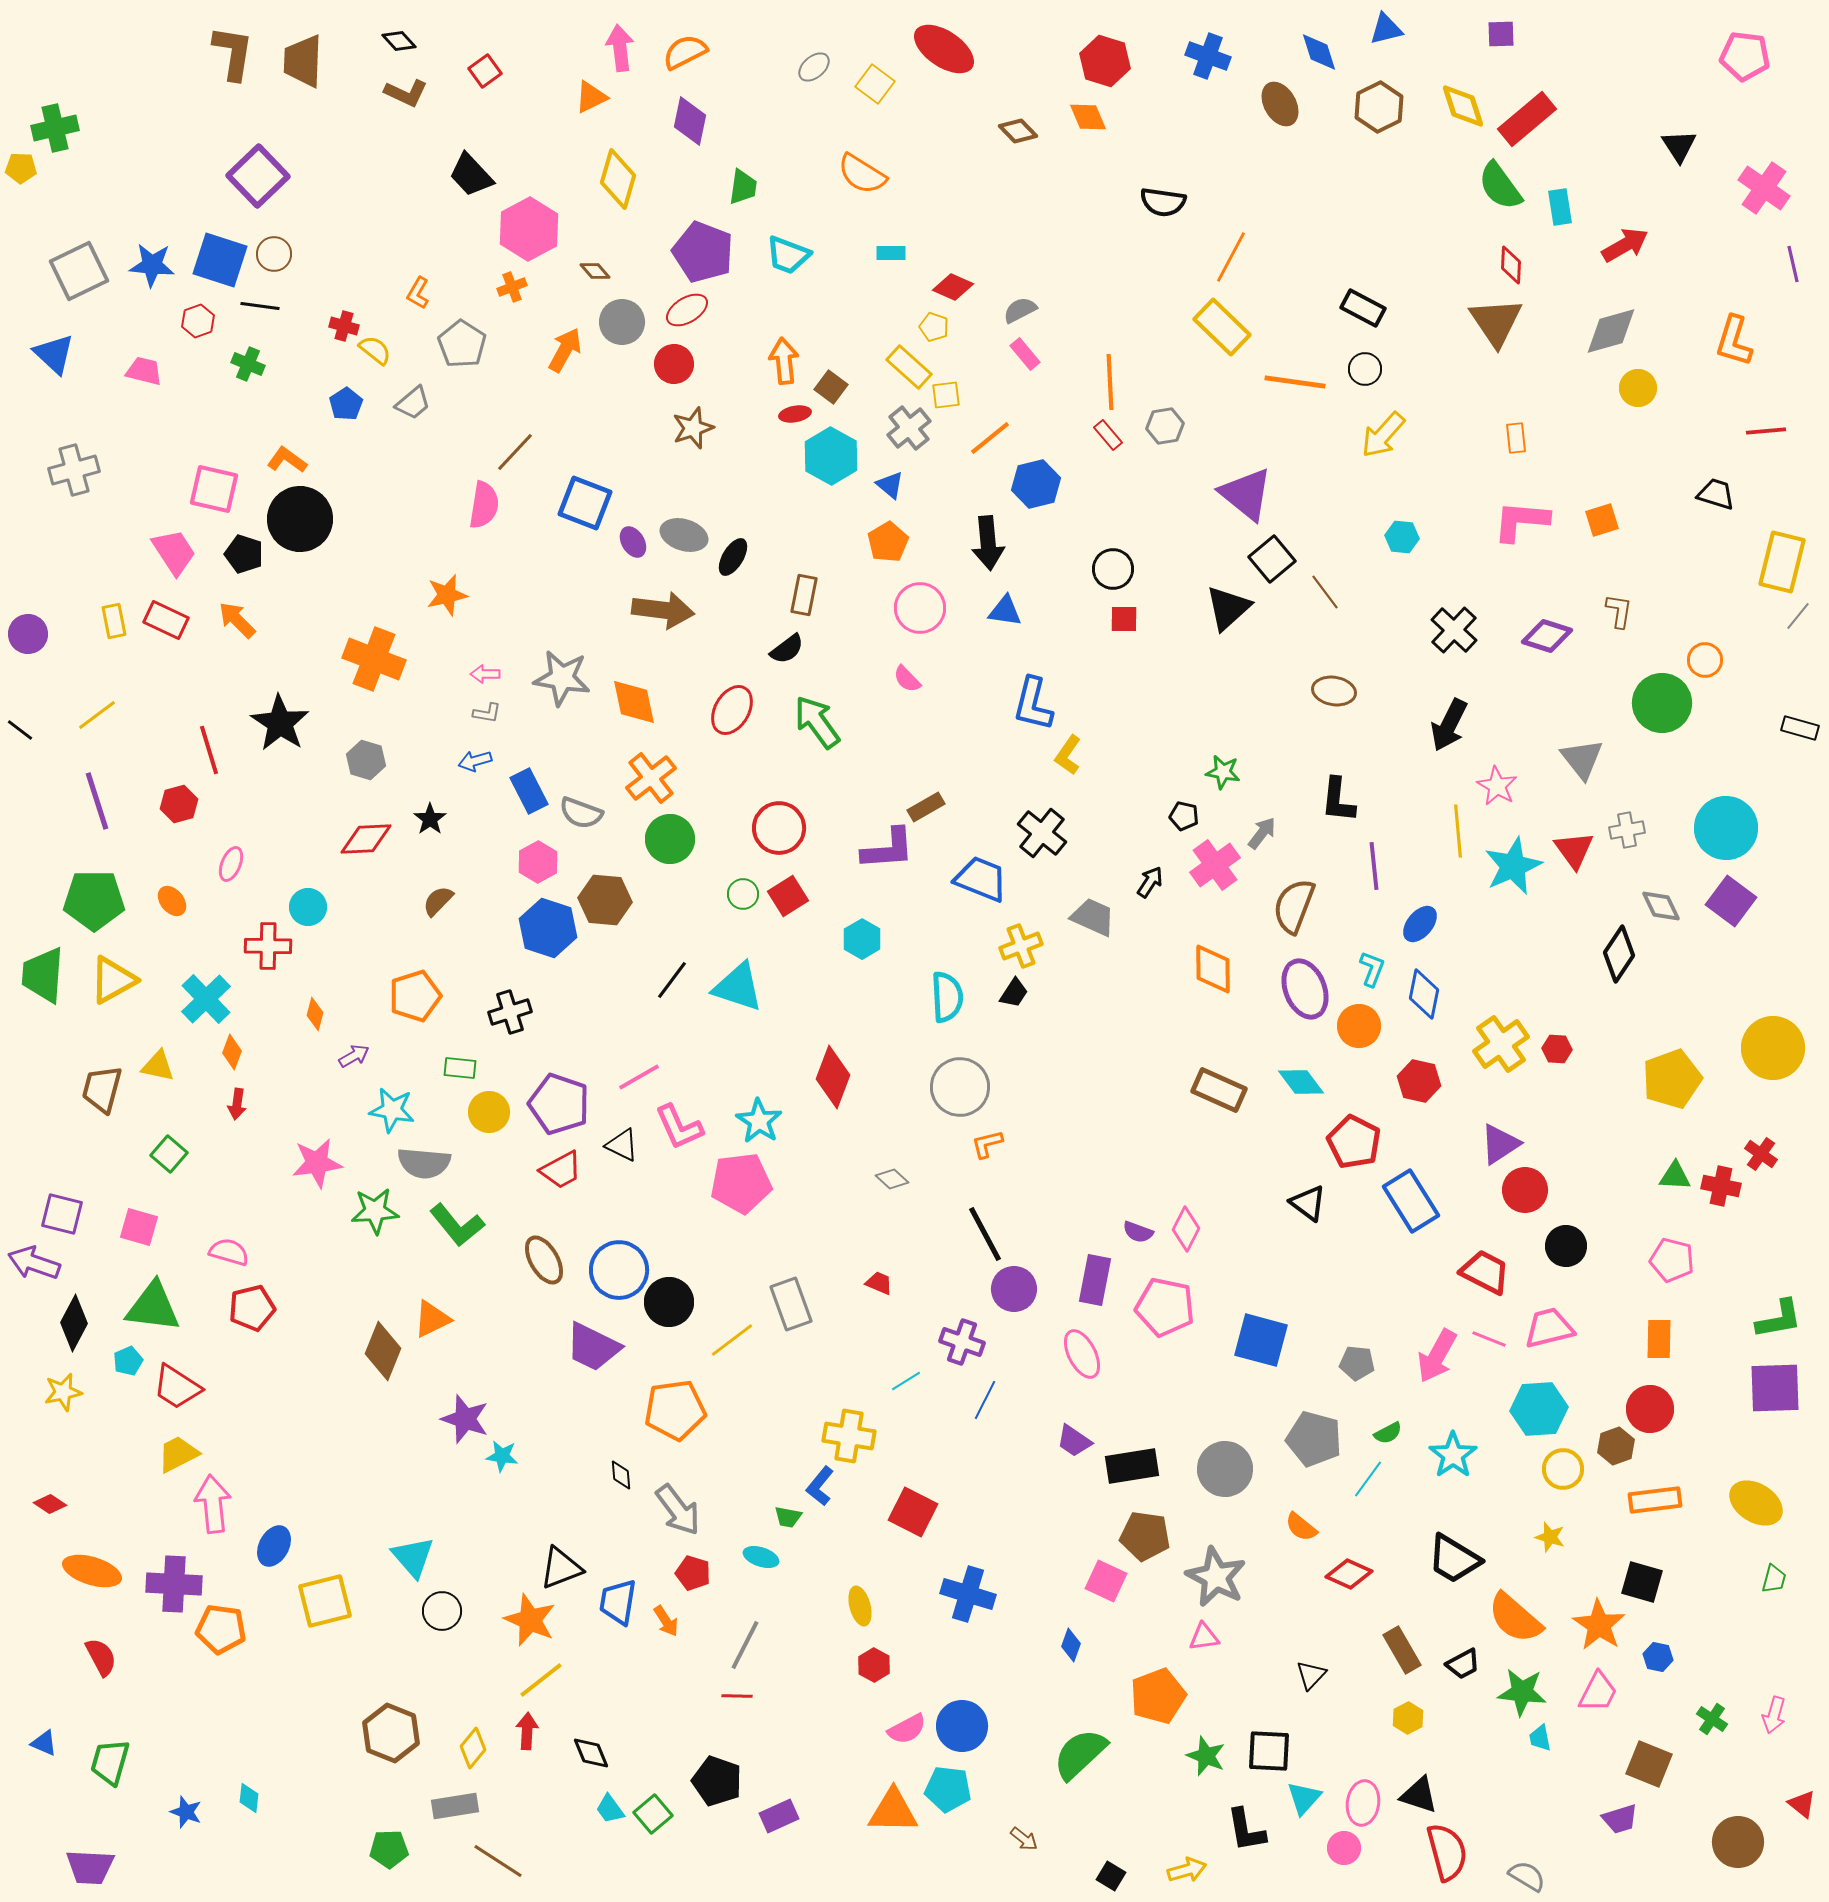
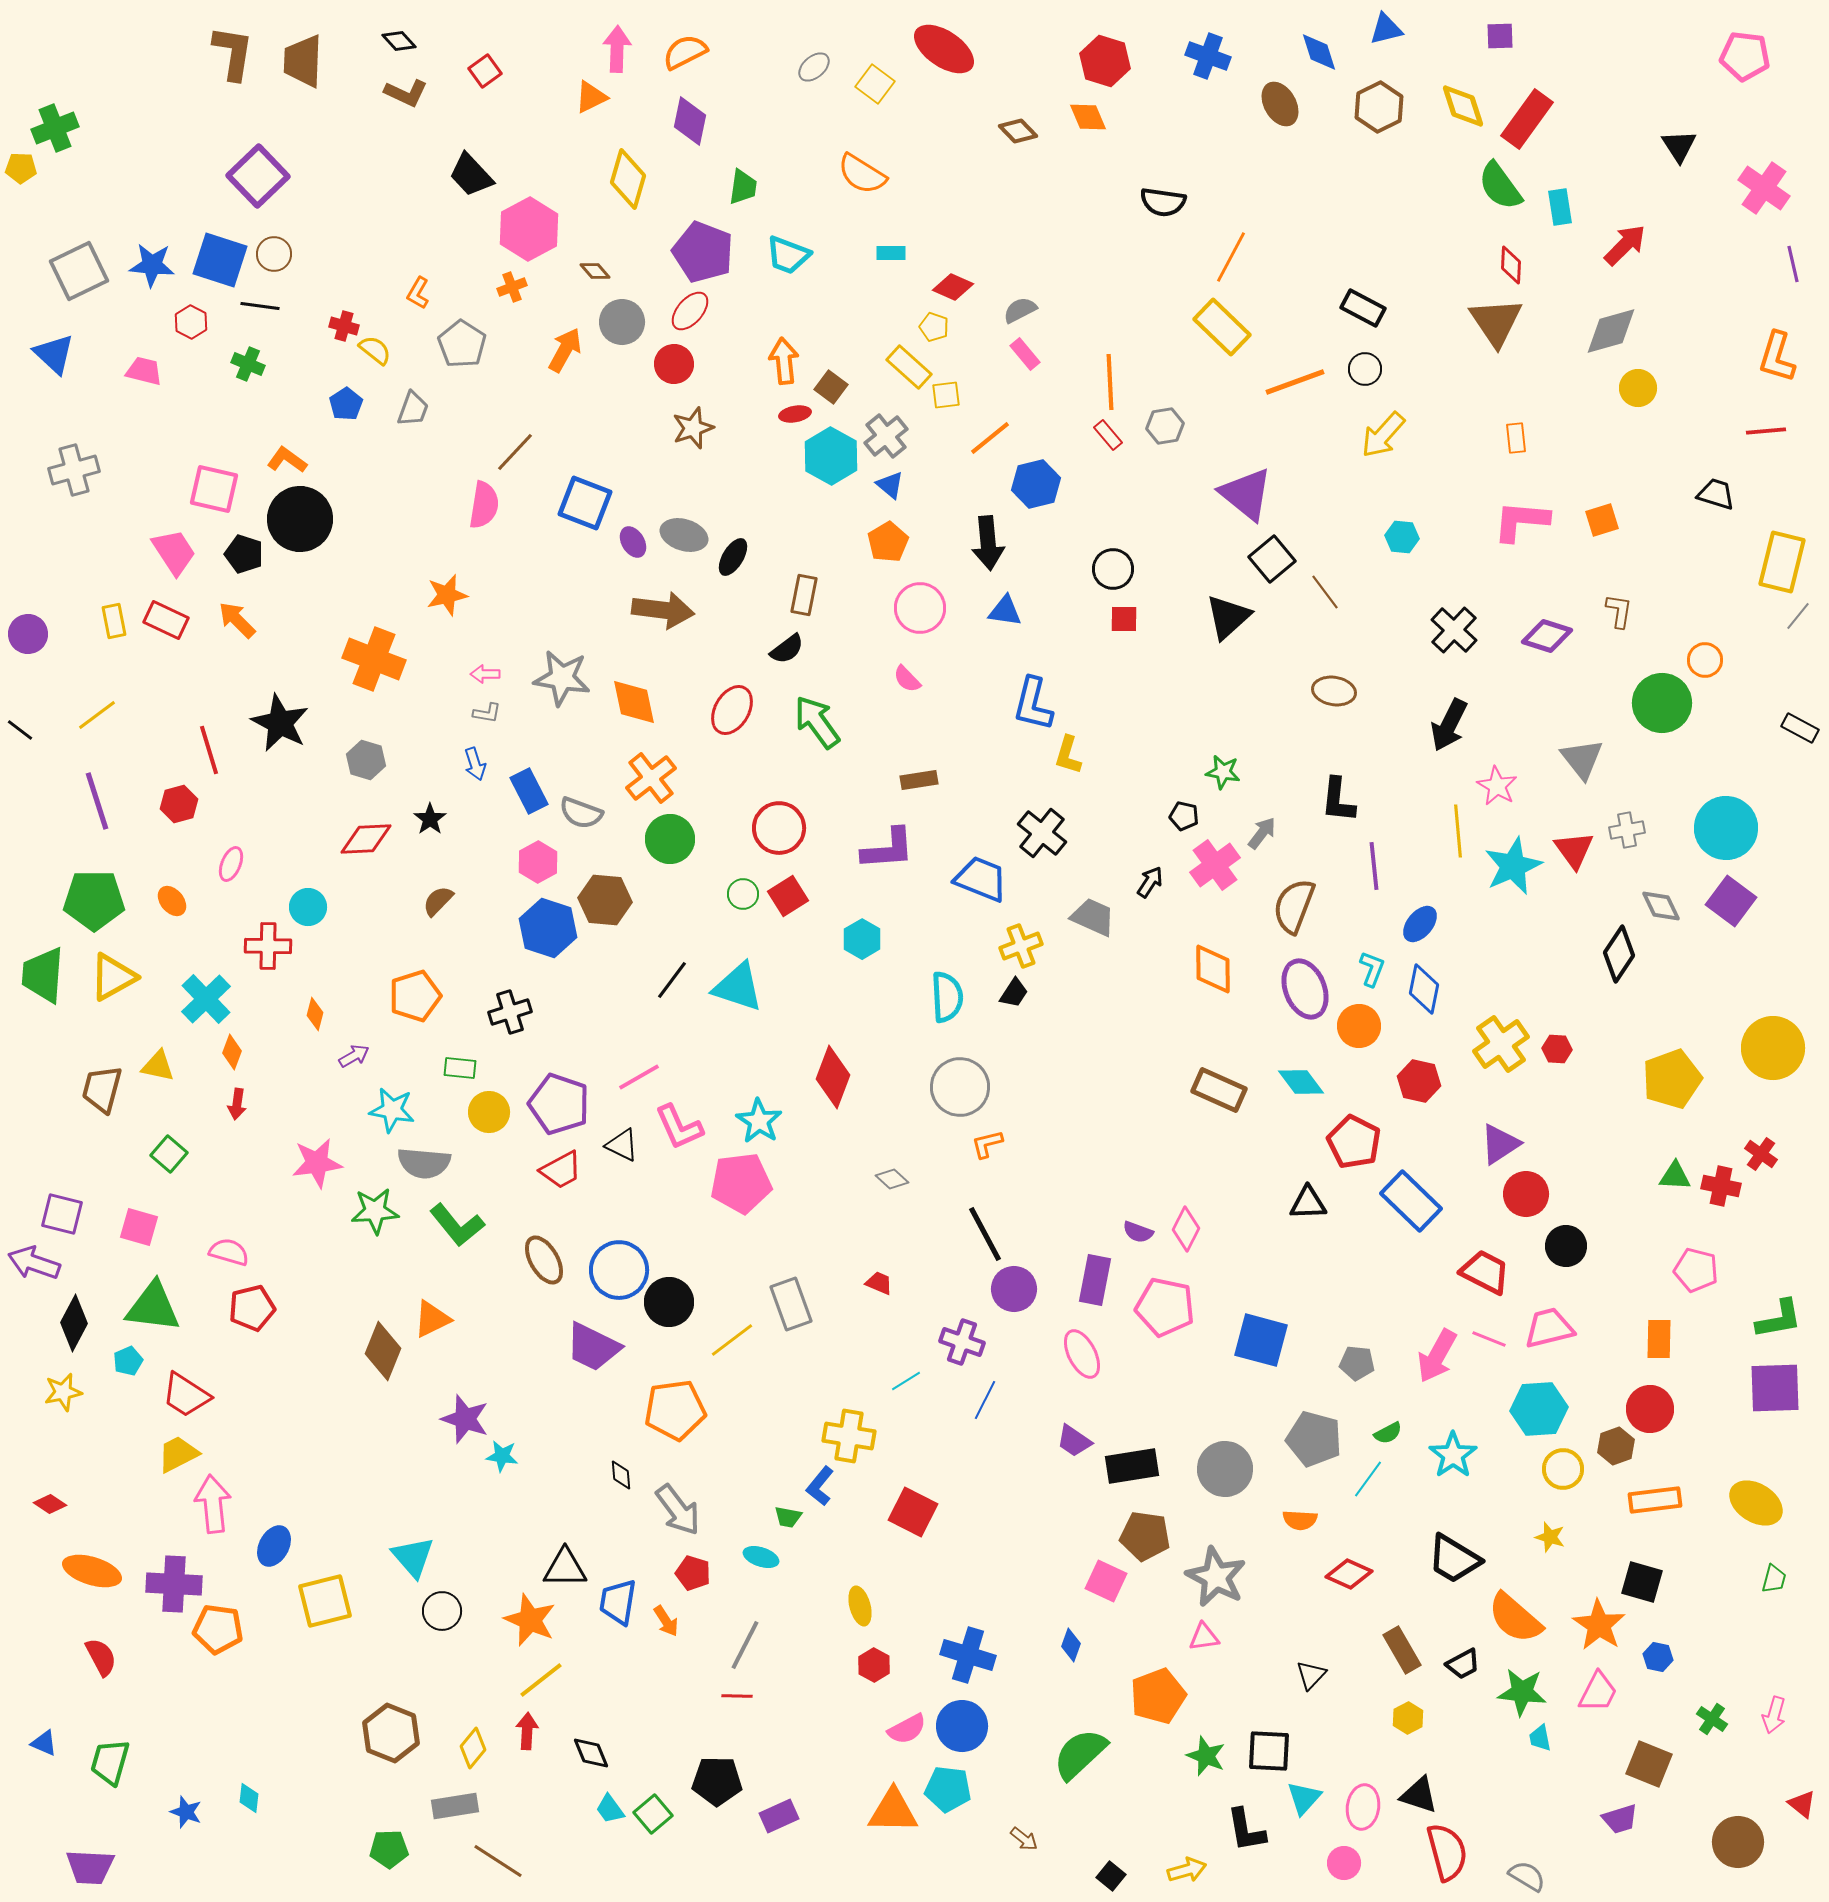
purple square at (1501, 34): moved 1 px left, 2 px down
pink arrow at (620, 48): moved 3 px left, 1 px down; rotated 9 degrees clockwise
red rectangle at (1527, 119): rotated 14 degrees counterclockwise
green cross at (55, 128): rotated 9 degrees counterclockwise
yellow diamond at (618, 179): moved 10 px right
red arrow at (1625, 245): rotated 15 degrees counterclockwise
red ellipse at (687, 310): moved 3 px right, 1 px down; rotated 18 degrees counterclockwise
red hexagon at (198, 321): moved 7 px left, 1 px down; rotated 12 degrees counterclockwise
orange L-shape at (1734, 341): moved 43 px right, 16 px down
orange line at (1295, 382): rotated 28 degrees counterclockwise
gray trapezoid at (413, 403): moved 6 px down; rotated 30 degrees counterclockwise
gray cross at (909, 428): moved 23 px left, 8 px down
black triangle at (1228, 608): moved 9 px down
black star at (280, 723): rotated 6 degrees counterclockwise
black rectangle at (1800, 728): rotated 12 degrees clockwise
yellow L-shape at (1068, 755): rotated 18 degrees counterclockwise
blue arrow at (475, 761): moved 3 px down; rotated 92 degrees counterclockwise
brown rectangle at (926, 807): moved 7 px left, 27 px up; rotated 21 degrees clockwise
yellow triangle at (113, 980): moved 3 px up
blue diamond at (1424, 994): moved 5 px up
red circle at (1525, 1190): moved 1 px right, 4 px down
blue rectangle at (1411, 1201): rotated 14 degrees counterclockwise
black triangle at (1308, 1203): rotated 39 degrees counterclockwise
pink pentagon at (1672, 1260): moved 24 px right, 10 px down
red trapezoid at (177, 1387): moved 9 px right, 8 px down
orange semicircle at (1301, 1527): moved 1 px left, 7 px up; rotated 36 degrees counterclockwise
black triangle at (561, 1568): moved 4 px right; rotated 21 degrees clockwise
blue cross at (968, 1594): moved 61 px down
orange pentagon at (221, 1629): moved 3 px left
black pentagon at (717, 1781): rotated 18 degrees counterclockwise
pink ellipse at (1363, 1803): moved 4 px down
pink circle at (1344, 1848): moved 15 px down
black square at (1111, 1876): rotated 8 degrees clockwise
